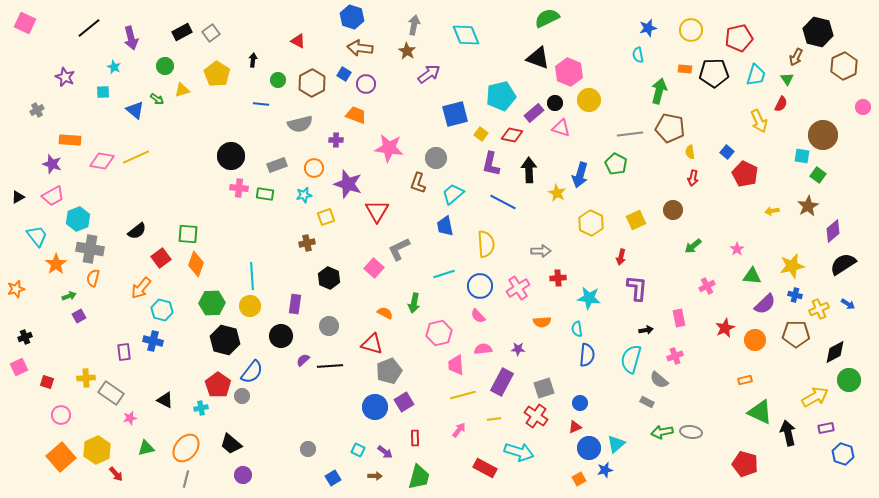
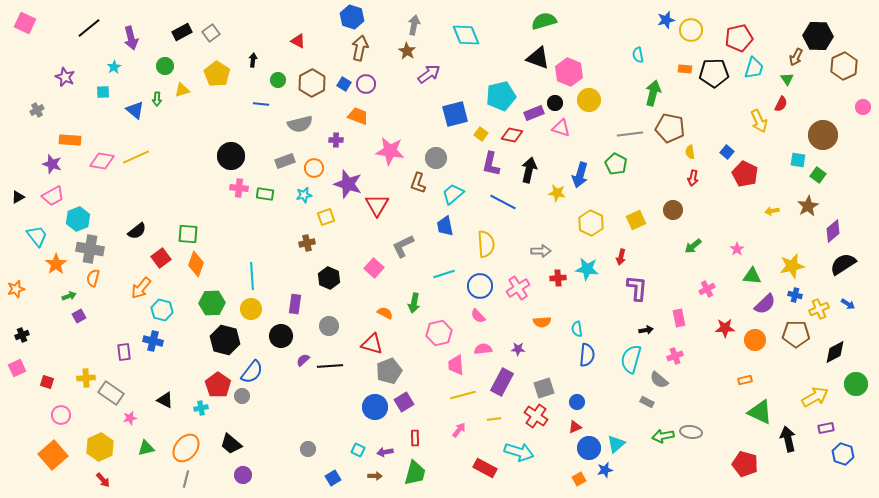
green semicircle at (547, 18): moved 3 px left, 3 px down; rotated 10 degrees clockwise
blue star at (648, 28): moved 18 px right, 8 px up
black hexagon at (818, 32): moved 4 px down; rotated 12 degrees counterclockwise
brown arrow at (360, 48): rotated 95 degrees clockwise
cyan star at (114, 67): rotated 16 degrees clockwise
blue square at (344, 74): moved 10 px down
cyan trapezoid at (756, 75): moved 2 px left, 7 px up
green arrow at (659, 91): moved 6 px left, 2 px down
green arrow at (157, 99): rotated 56 degrees clockwise
purple rectangle at (534, 113): rotated 18 degrees clockwise
orange trapezoid at (356, 115): moved 2 px right, 1 px down
pink star at (389, 148): moved 1 px right, 3 px down
cyan square at (802, 156): moved 4 px left, 4 px down
gray rectangle at (277, 165): moved 8 px right, 4 px up
black arrow at (529, 170): rotated 15 degrees clockwise
yellow star at (557, 193): rotated 18 degrees counterclockwise
red triangle at (377, 211): moved 6 px up
gray L-shape at (399, 249): moved 4 px right, 3 px up
pink cross at (707, 286): moved 3 px down
cyan star at (589, 298): moved 2 px left, 29 px up
yellow circle at (250, 306): moved 1 px right, 3 px down
red star at (725, 328): rotated 24 degrees clockwise
black cross at (25, 337): moved 3 px left, 2 px up
pink square at (19, 367): moved 2 px left, 1 px down
green circle at (849, 380): moved 7 px right, 4 px down
blue circle at (580, 403): moved 3 px left, 1 px up
green arrow at (662, 432): moved 1 px right, 4 px down
black arrow at (788, 433): moved 6 px down
yellow hexagon at (97, 450): moved 3 px right, 3 px up
purple arrow at (385, 452): rotated 133 degrees clockwise
orange square at (61, 457): moved 8 px left, 2 px up
red arrow at (116, 474): moved 13 px left, 6 px down
green trapezoid at (419, 477): moved 4 px left, 4 px up
